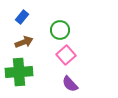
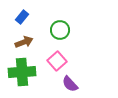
pink square: moved 9 px left, 6 px down
green cross: moved 3 px right
